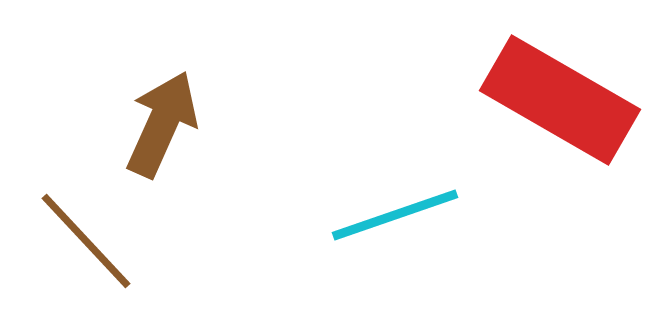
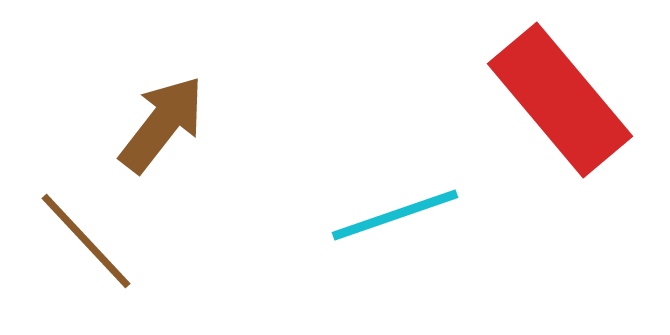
red rectangle: rotated 20 degrees clockwise
brown arrow: rotated 14 degrees clockwise
